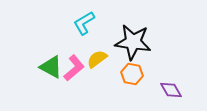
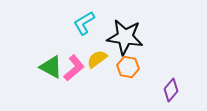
black star: moved 8 px left, 5 px up
orange hexagon: moved 4 px left, 7 px up
purple diamond: rotated 70 degrees clockwise
